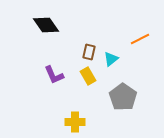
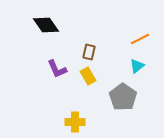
cyan triangle: moved 26 px right, 7 px down
purple L-shape: moved 3 px right, 6 px up
